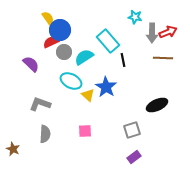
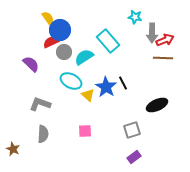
red arrow: moved 3 px left, 8 px down
black line: moved 23 px down; rotated 16 degrees counterclockwise
gray semicircle: moved 2 px left
